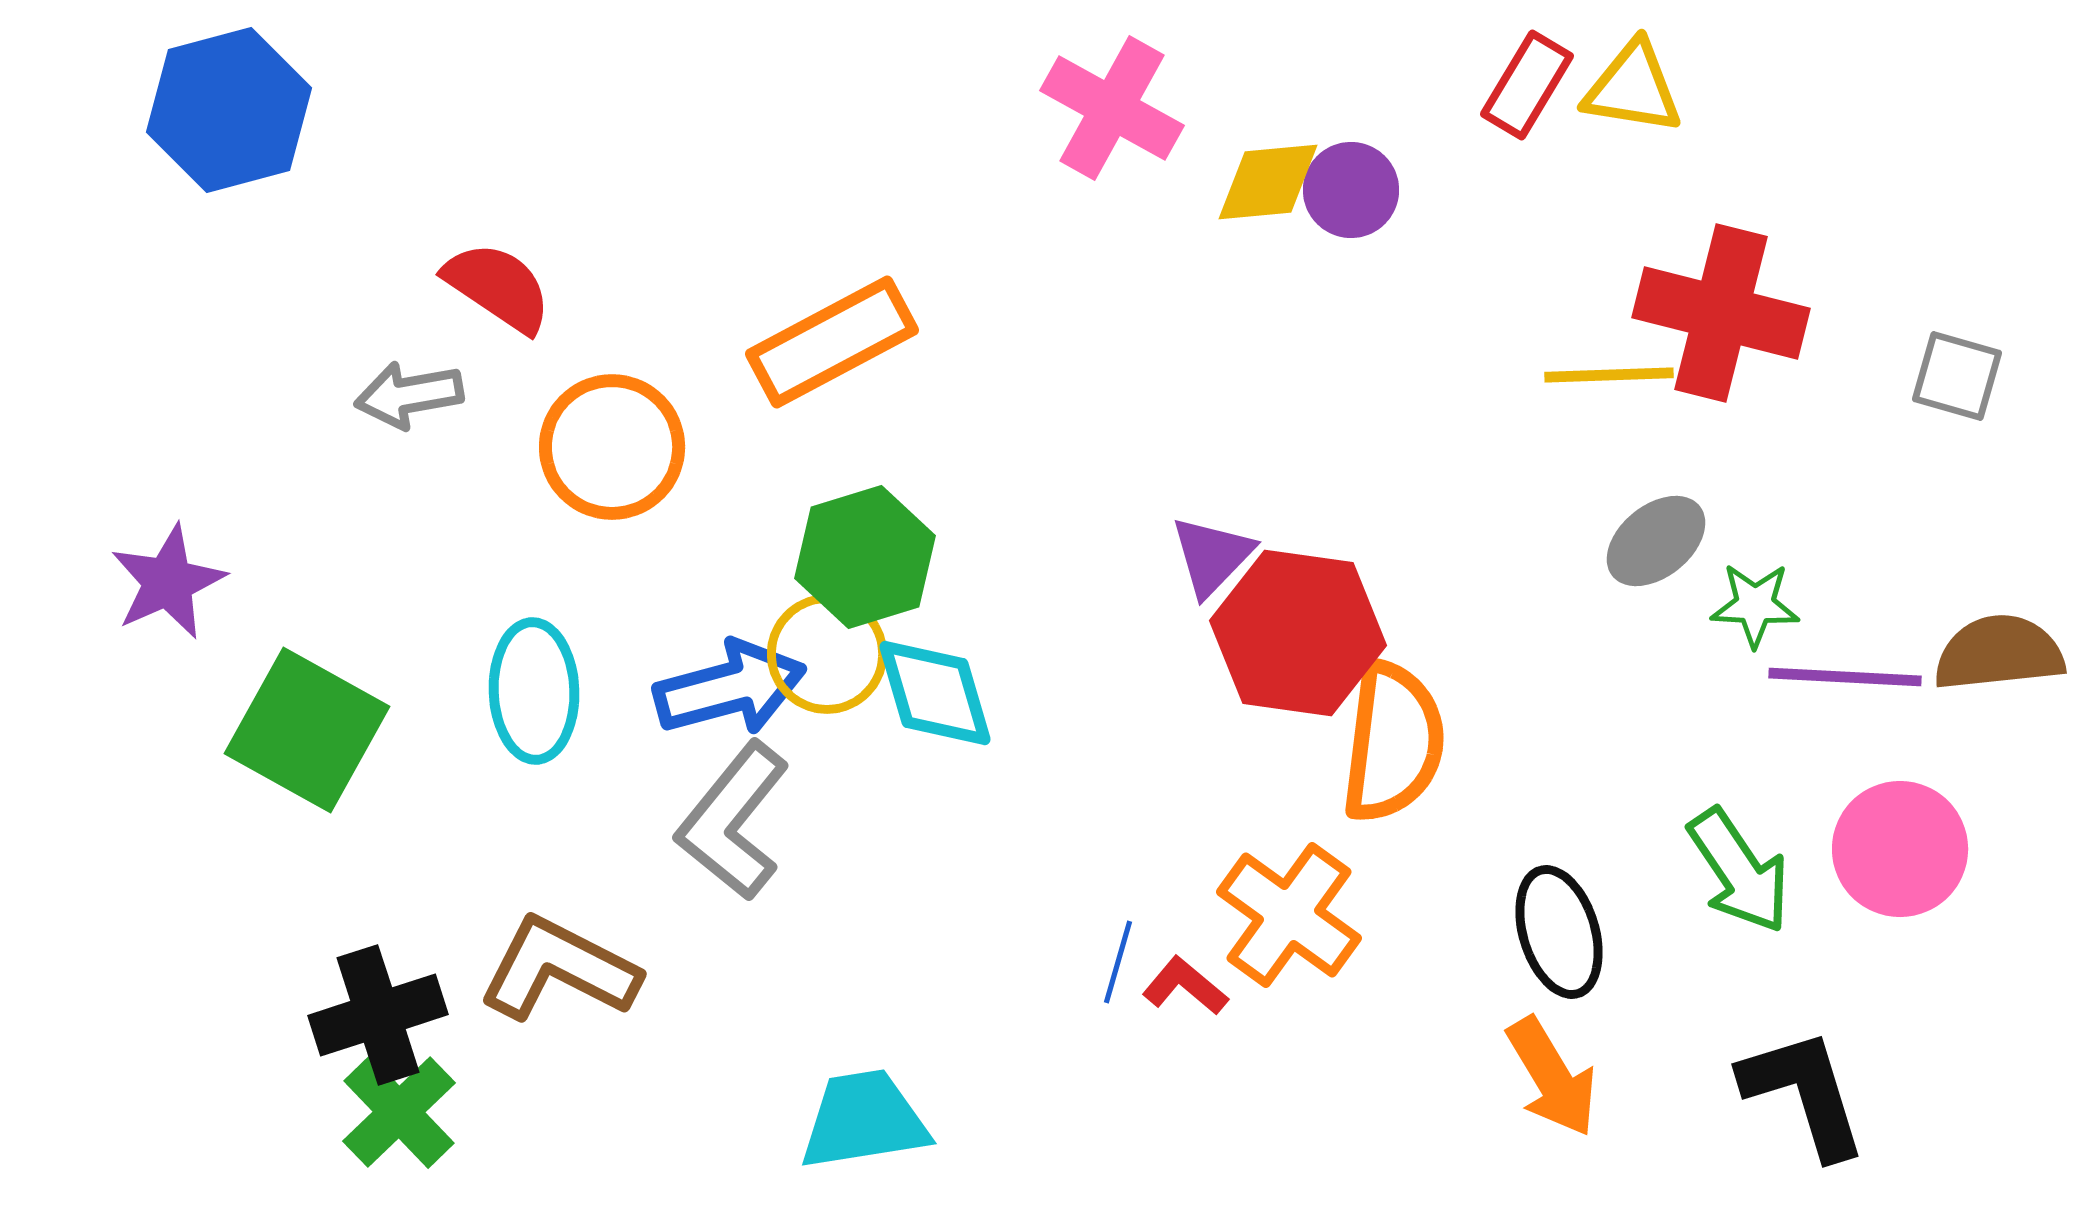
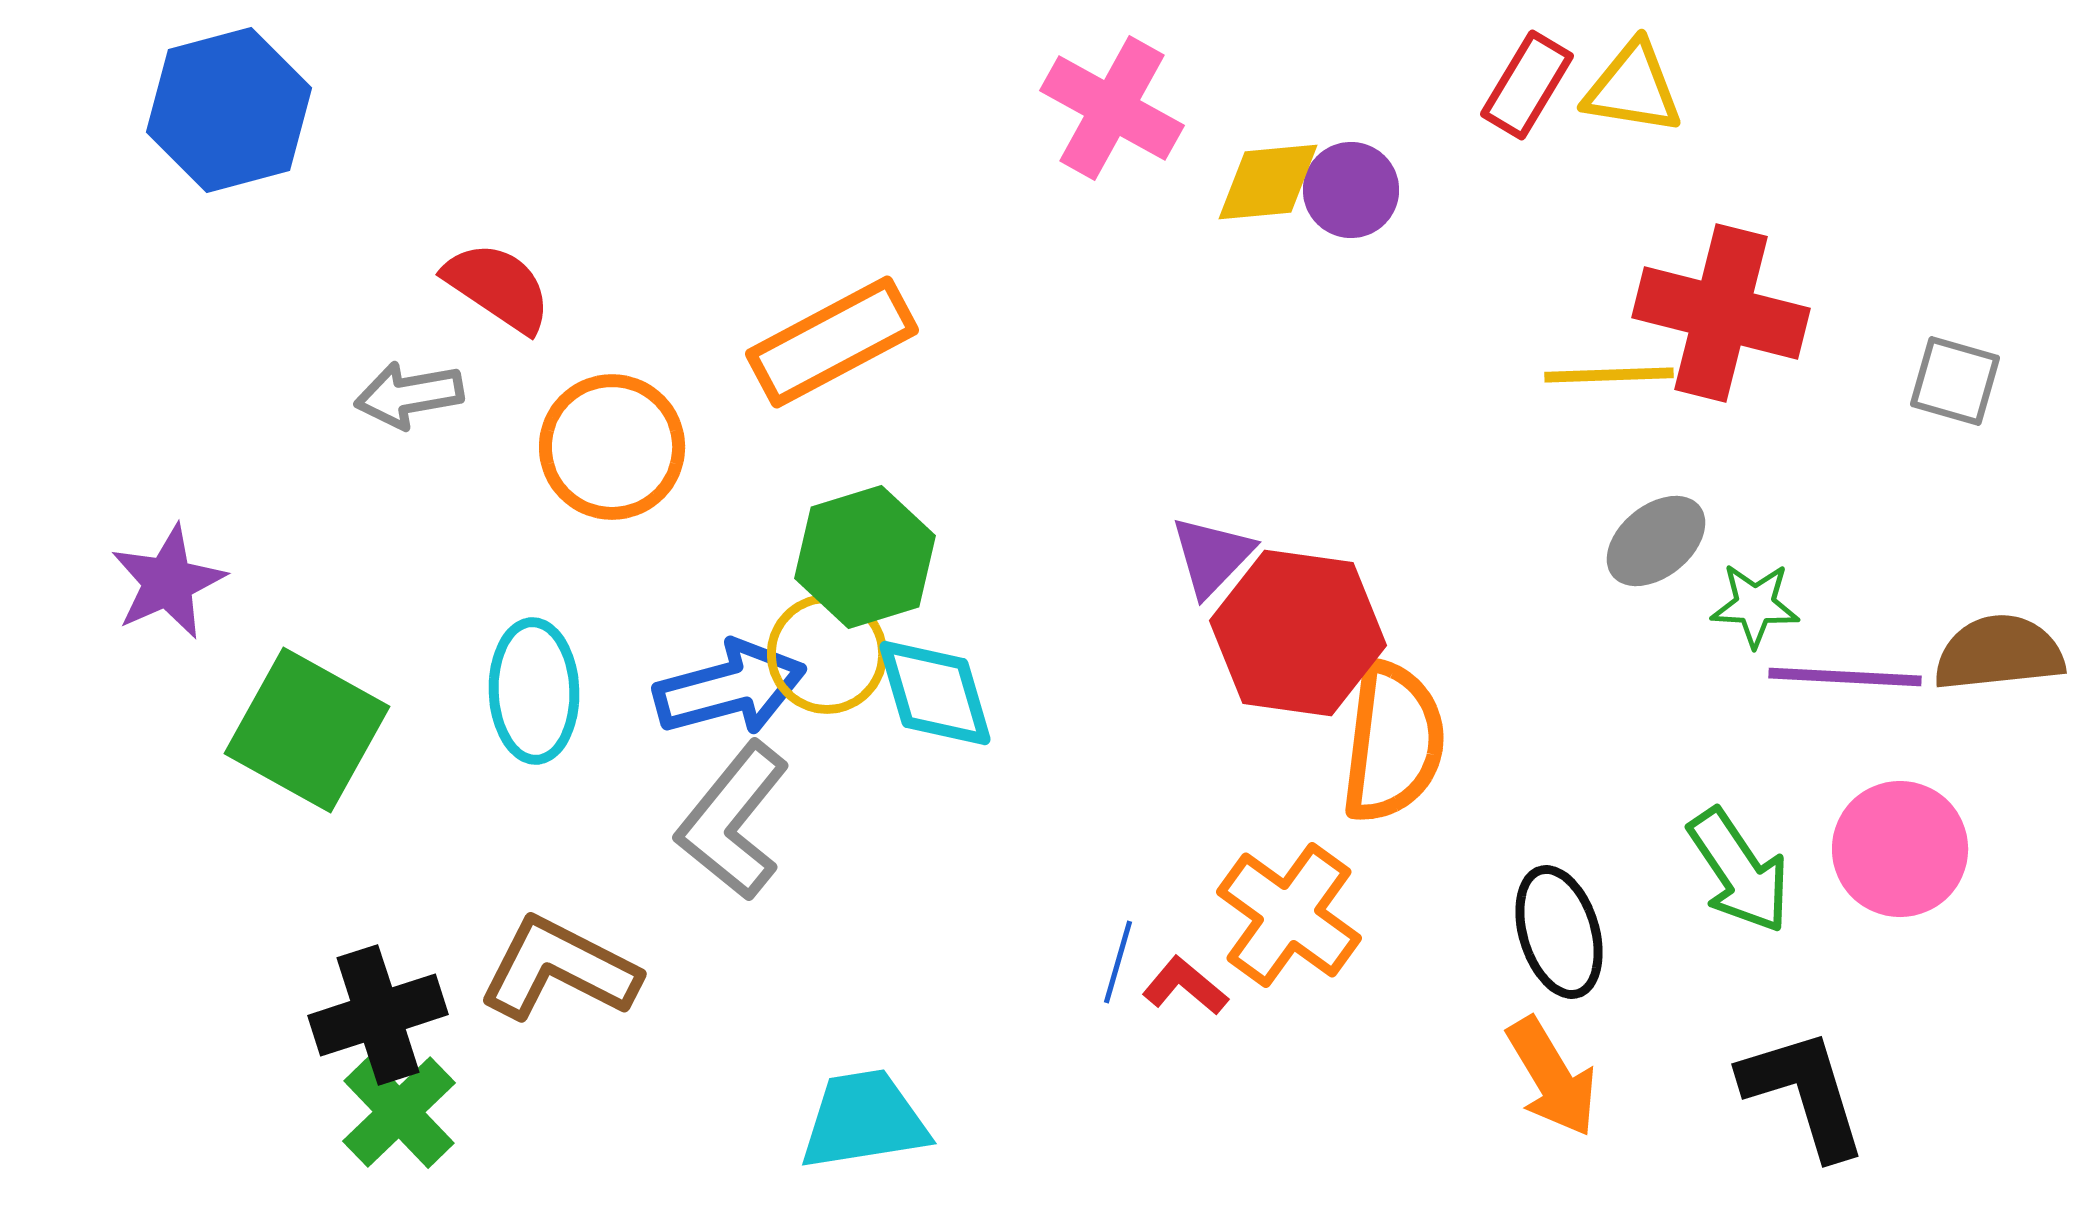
gray square: moved 2 px left, 5 px down
